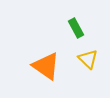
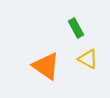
yellow triangle: rotated 15 degrees counterclockwise
